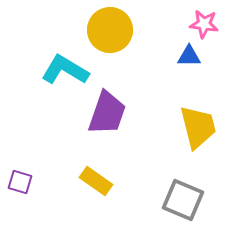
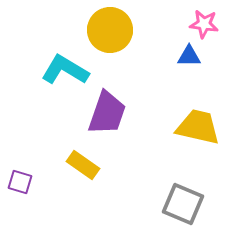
yellow trapezoid: rotated 63 degrees counterclockwise
yellow rectangle: moved 13 px left, 16 px up
gray square: moved 4 px down
